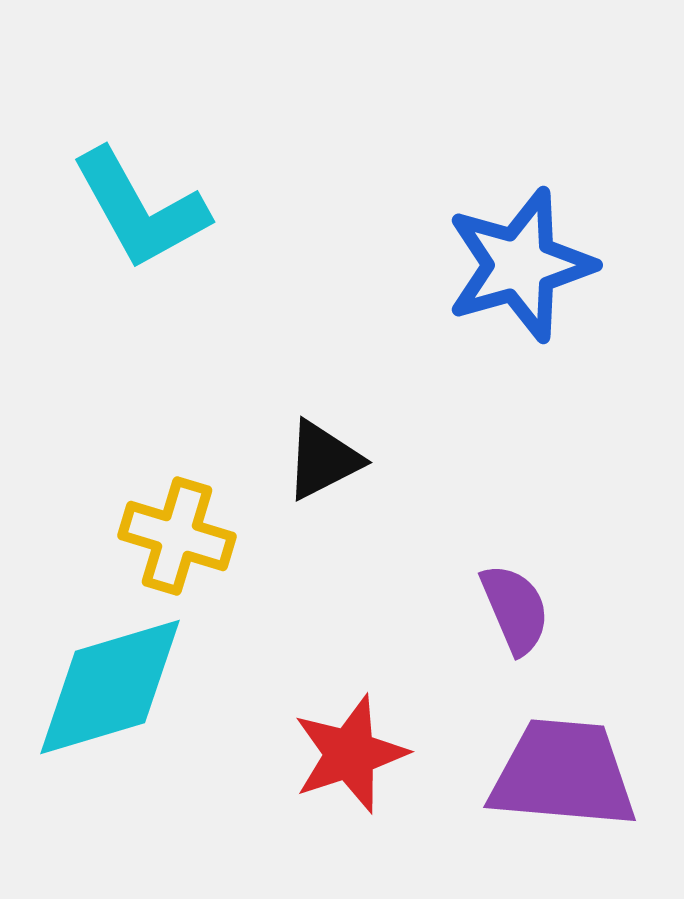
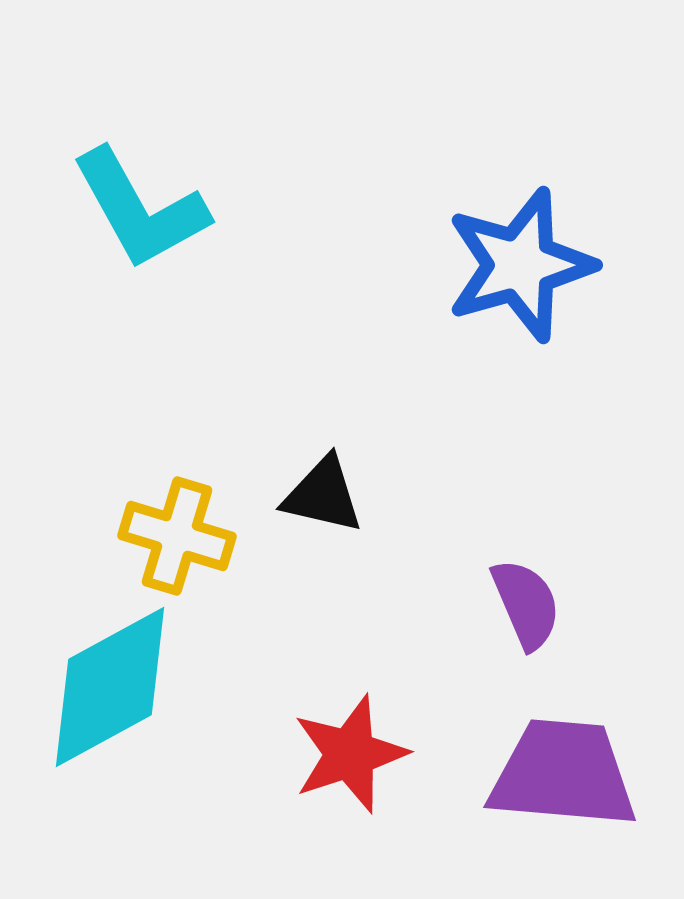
black triangle: moved 35 px down; rotated 40 degrees clockwise
purple semicircle: moved 11 px right, 5 px up
cyan diamond: rotated 12 degrees counterclockwise
